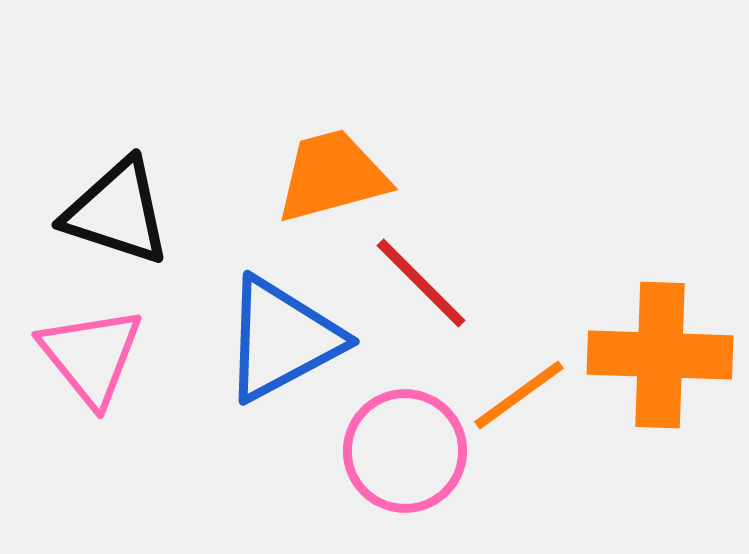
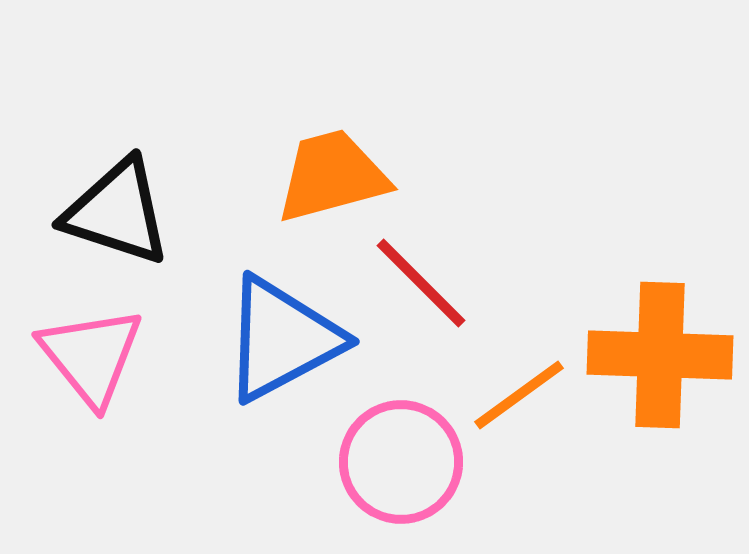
pink circle: moved 4 px left, 11 px down
